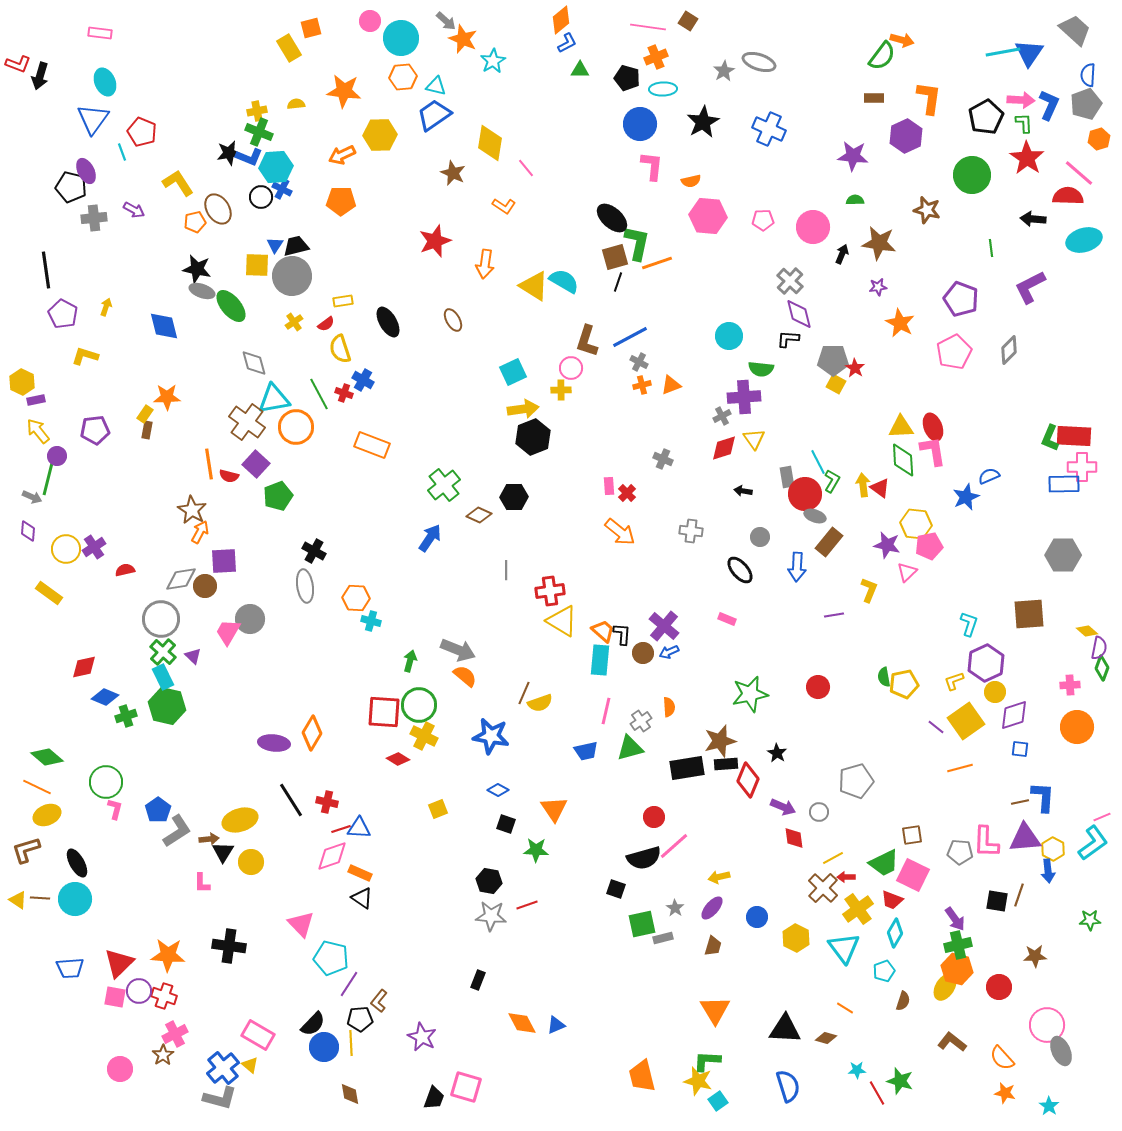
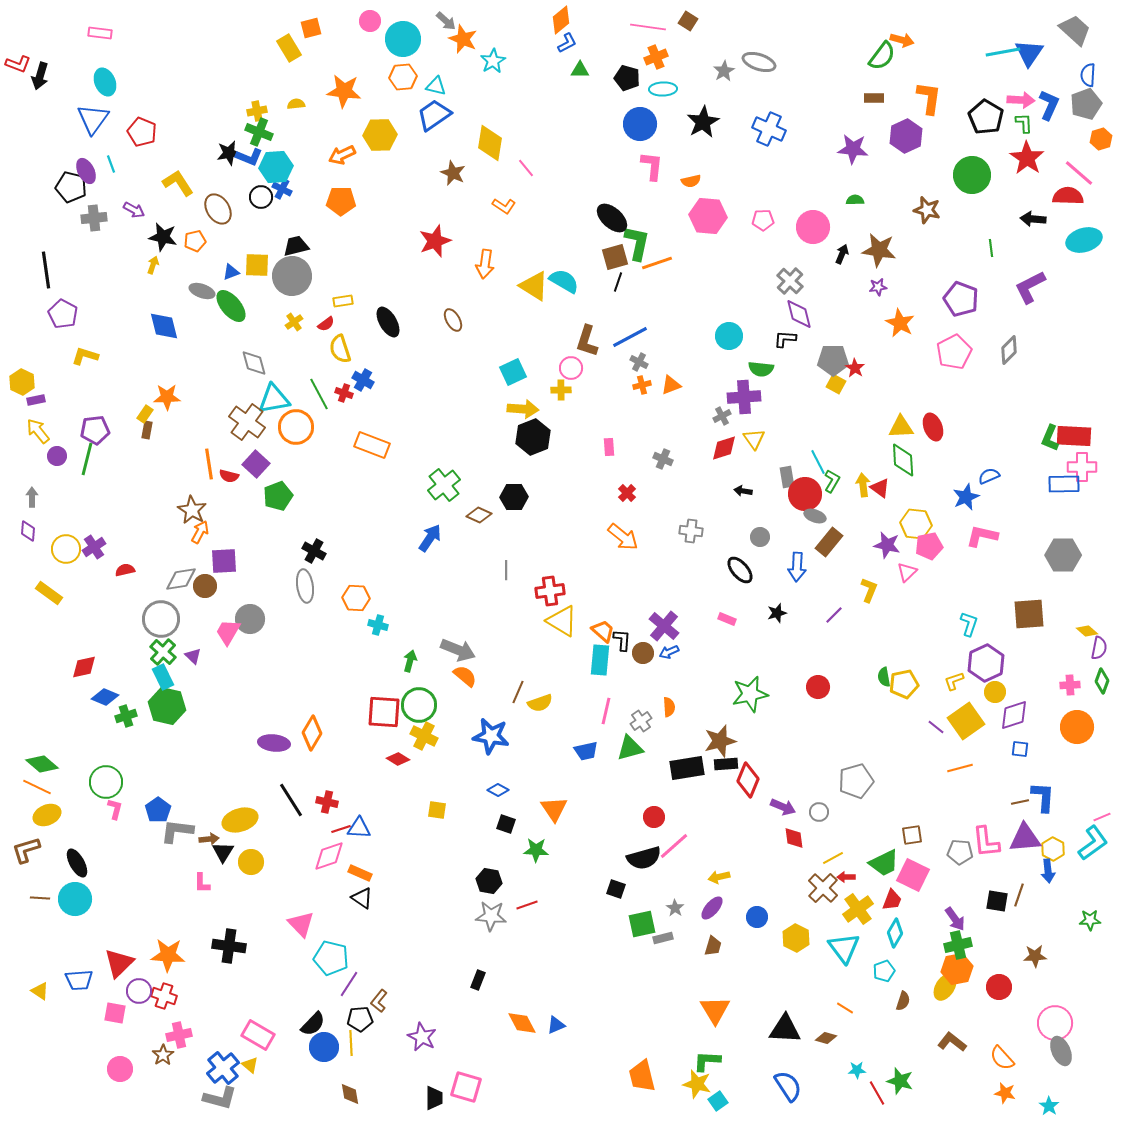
cyan circle at (401, 38): moved 2 px right, 1 px down
black pentagon at (986, 117): rotated 12 degrees counterclockwise
orange hexagon at (1099, 139): moved 2 px right
cyan line at (122, 152): moved 11 px left, 12 px down
purple star at (853, 156): moved 7 px up
orange pentagon at (195, 222): moved 19 px down
brown star at (879, 243): moved 7 px down
blue triangle at (275, 245): moved 44 px left, 27 px down; rotated 36 degrees clockwise
black star at (197, 269): moved 34 px left, 32 px up
yellow arrow at (106, 307): moved 47 px right, 42 px up
black L-shape at (788, 339): moved 3 px left
yellow arrow at (523, 409): rotated 12 degrees clockwise
pink L-shape at (933, 451): moved 49 px right, 85 px down; rotated 68 degrees counterclockwise
green line at (48, 479): moved 39 px right, 20 px up
pink rectangle at (609, 486): moved 39 px up
gray arrow at (32, 497): rotated 114 degrees counterclockwise
orange arrow at (620, 532): moved 3 px right, 5 px down
purple line at (834, 615): rotated 36 degrees counterclockwise
cyan cross at (371, 621): moved 7 px right, 4 px down
black L-shape at (622, 634): moved 6 px down
green diamond at (1102, 668): moved 13 px down
brown line at (524, 693): moved 6 px left, 1 px up
black star at (777, 753): moved 140 px up; rotated 24 degrees clockwise
green diamond at (47, 757): moved 5 px left, 7 px down
yellow square at (438, 809): moved 1 px left, 1 px down; rotated 30 degrees clockwise
gray L-shape at (177, 831): rotated 140 degrees counterclockwise
pink L-shape at (986, 842): rotated 8 degrees counterclockwise
pink diamond at (332, 856): moved 3 px left
yellow triangle at (18, 900): moved 22 px right, 91 px down
red trapezoid at (892, 900): rotated 90 degrees counterclockwise
blue trapezoid at (70, 968): moved 9 px right, 12 px down
orange hexagon at (957, 969): rotated 24 degrees counterclockwise
pink square at (115, 997): moved 16 px down
pink circle at (1047, 1025): moved 8 px right, 2 px up
pink cross at (175, 1034): moved 4 px right, 1 px down; rotated 15 degrees clockwise
yellow star at (698, 1081): moved 1 px left, 3 px down
blue semicircle at (788, 1086): rotated 16 degrees counterclockwise
black trapezoid at (434, 1098): rotated 20 degrees counterclockwise
